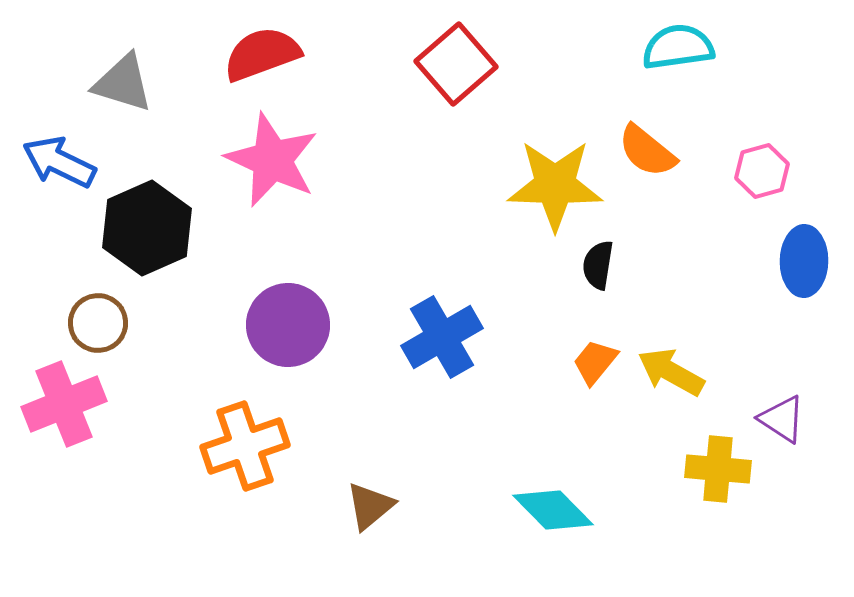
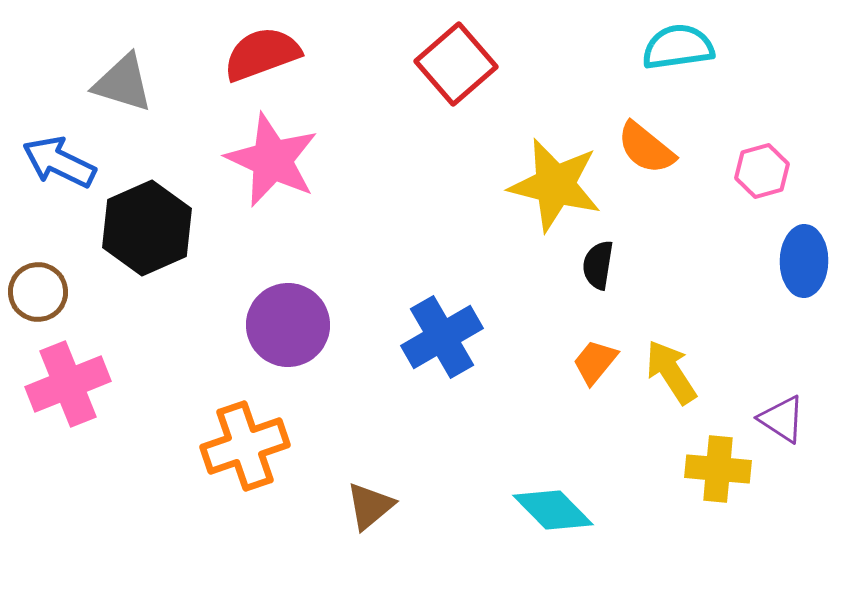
orange semicircle: moved 1 px left, 3 px up
yellow star: rotated 12 degrees clockwise
brown circle: moved 60 px left, 31 px up
yellow arrow: rotated 28 degrees clockwise
pink cross: moved 4 px right, 20 px up
